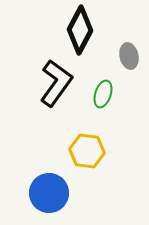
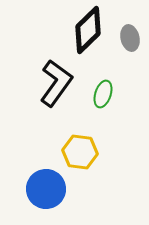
black diamond: moved 8 px right; rotated 18 degrees clockwise
gray ellipse: moved 1 px right, 18 px up
yellow hexagon: moved 7 px left, 1 px down
blue circle: moved 3 px left, 4 px up
